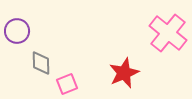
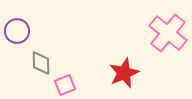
pink square: moved 2 px left, 1 px down
